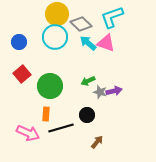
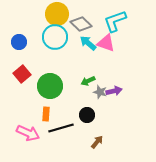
cyan L-shape: moved 3 px right, 4 px down
